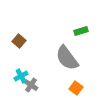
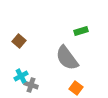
gray cross: rotated 16 degrees counterclockwise
